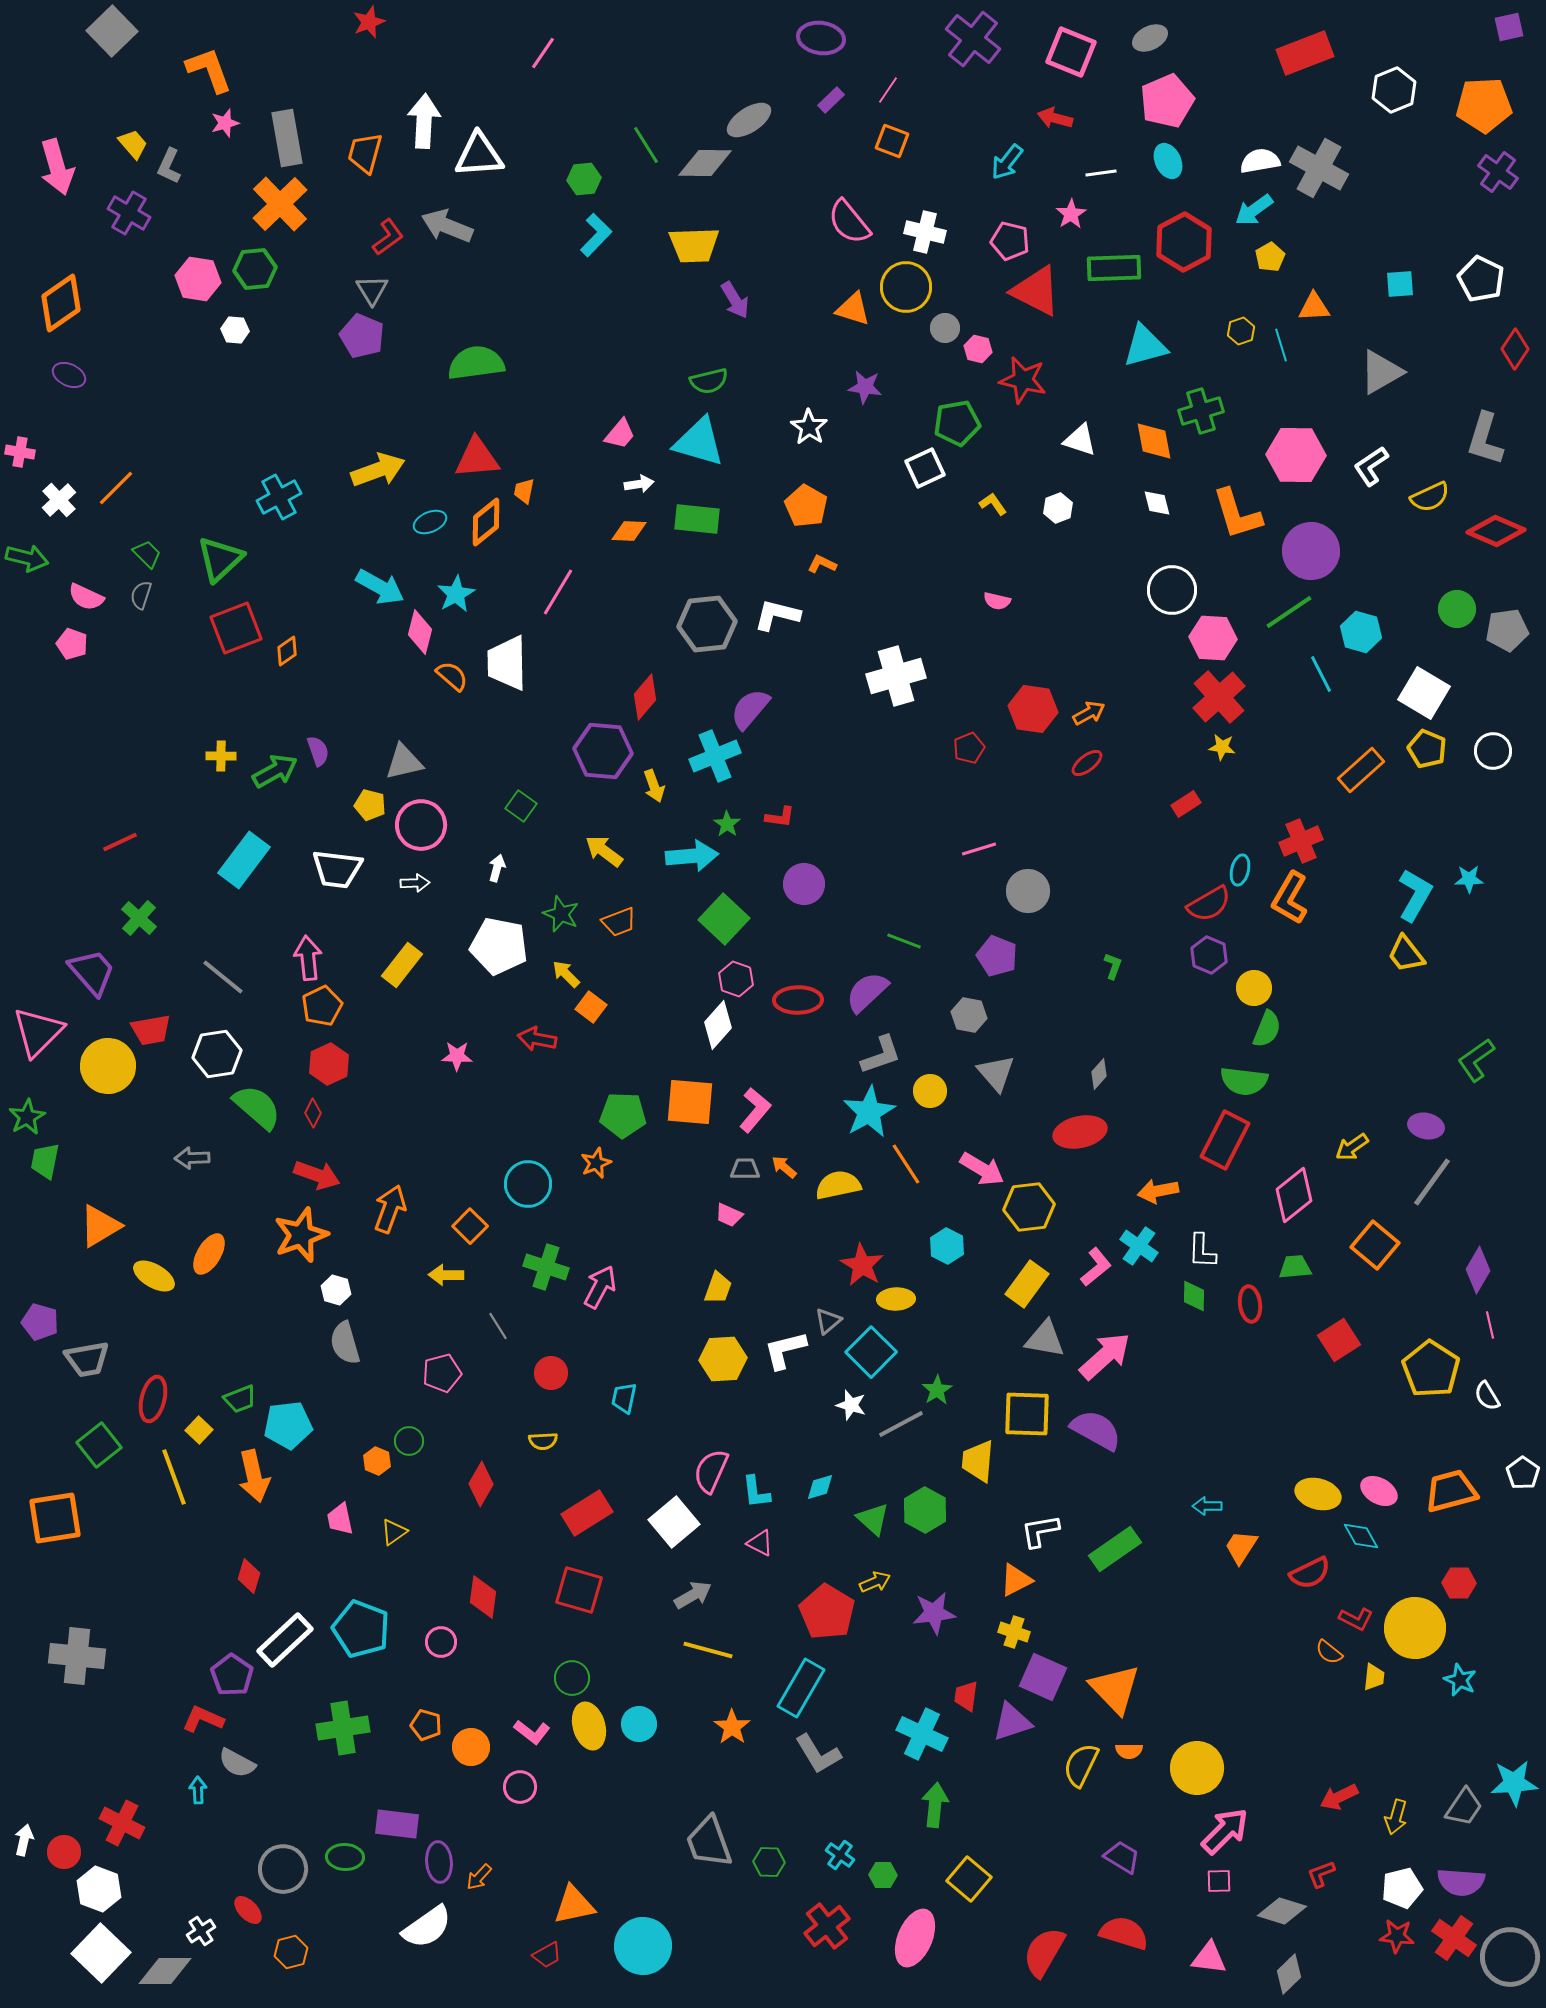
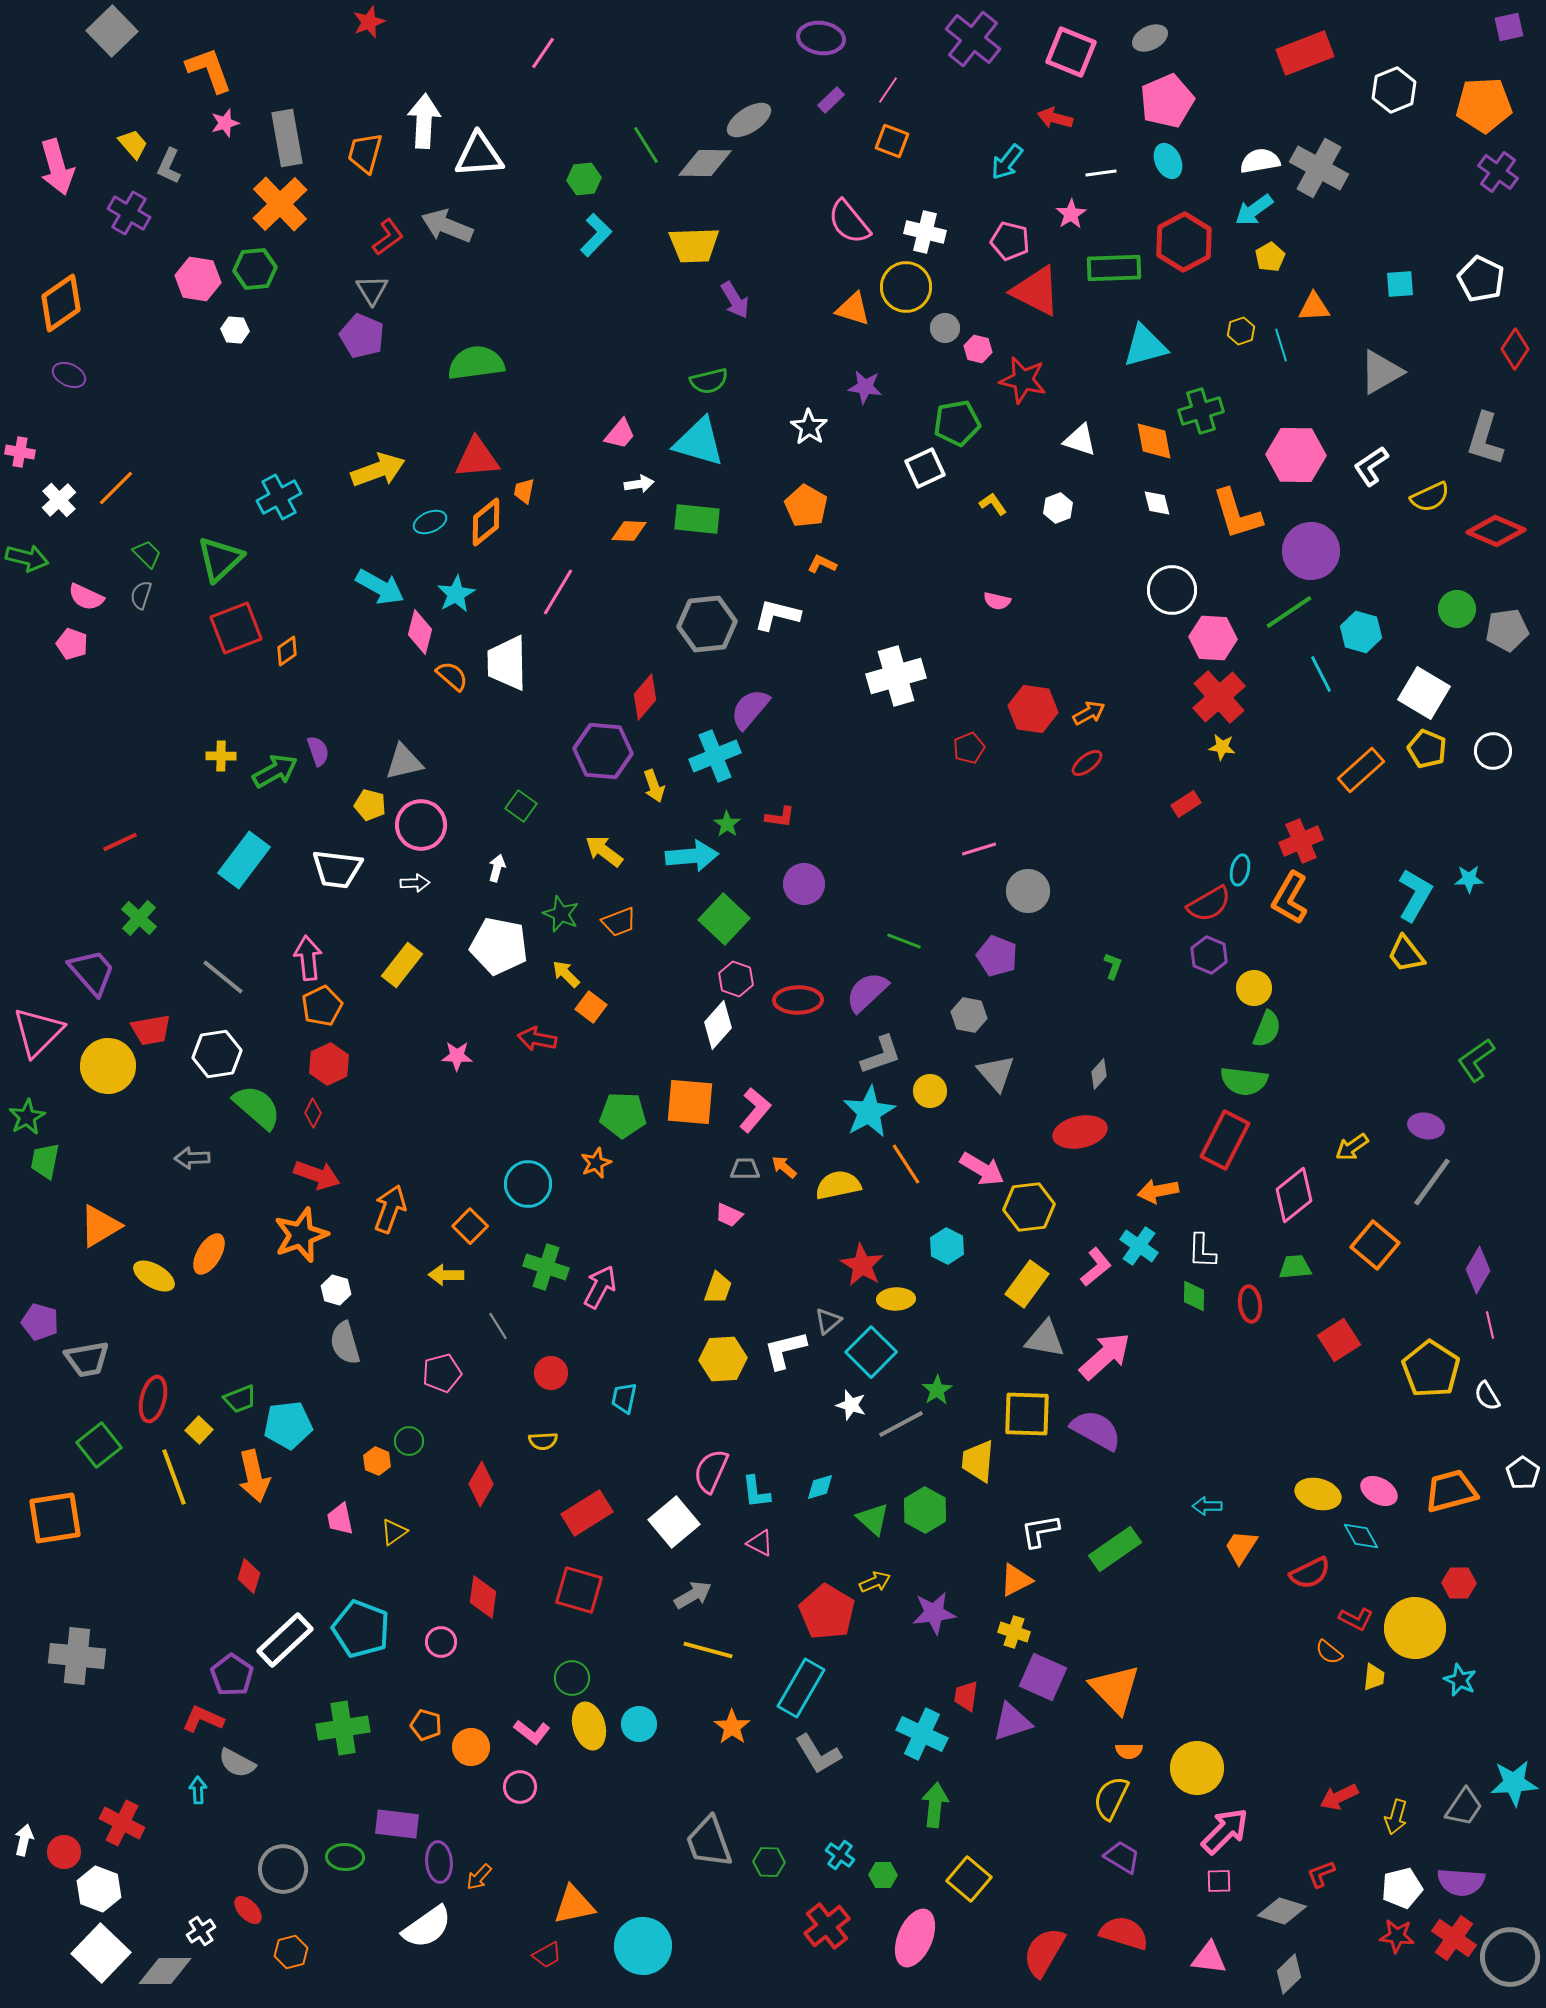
yellow semicircle at (1081, 1765): moved 30 px right, 33 px down
